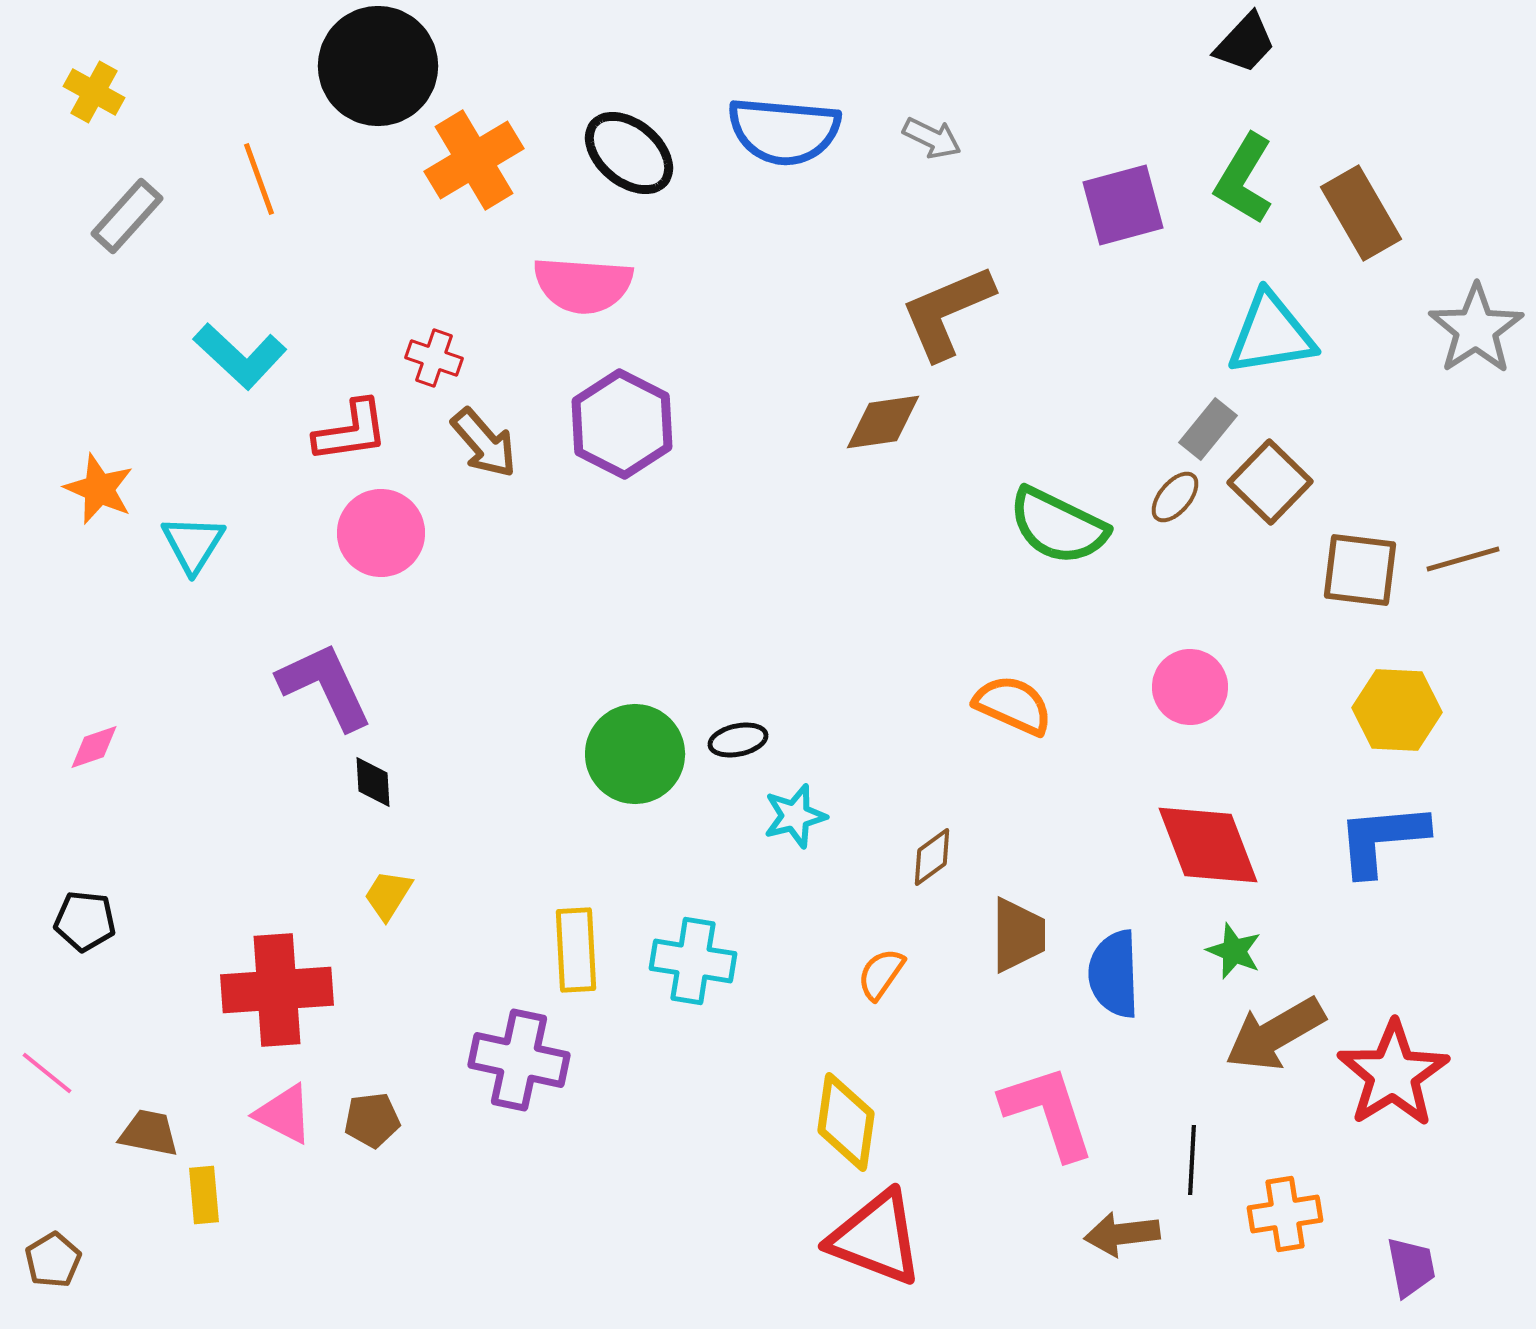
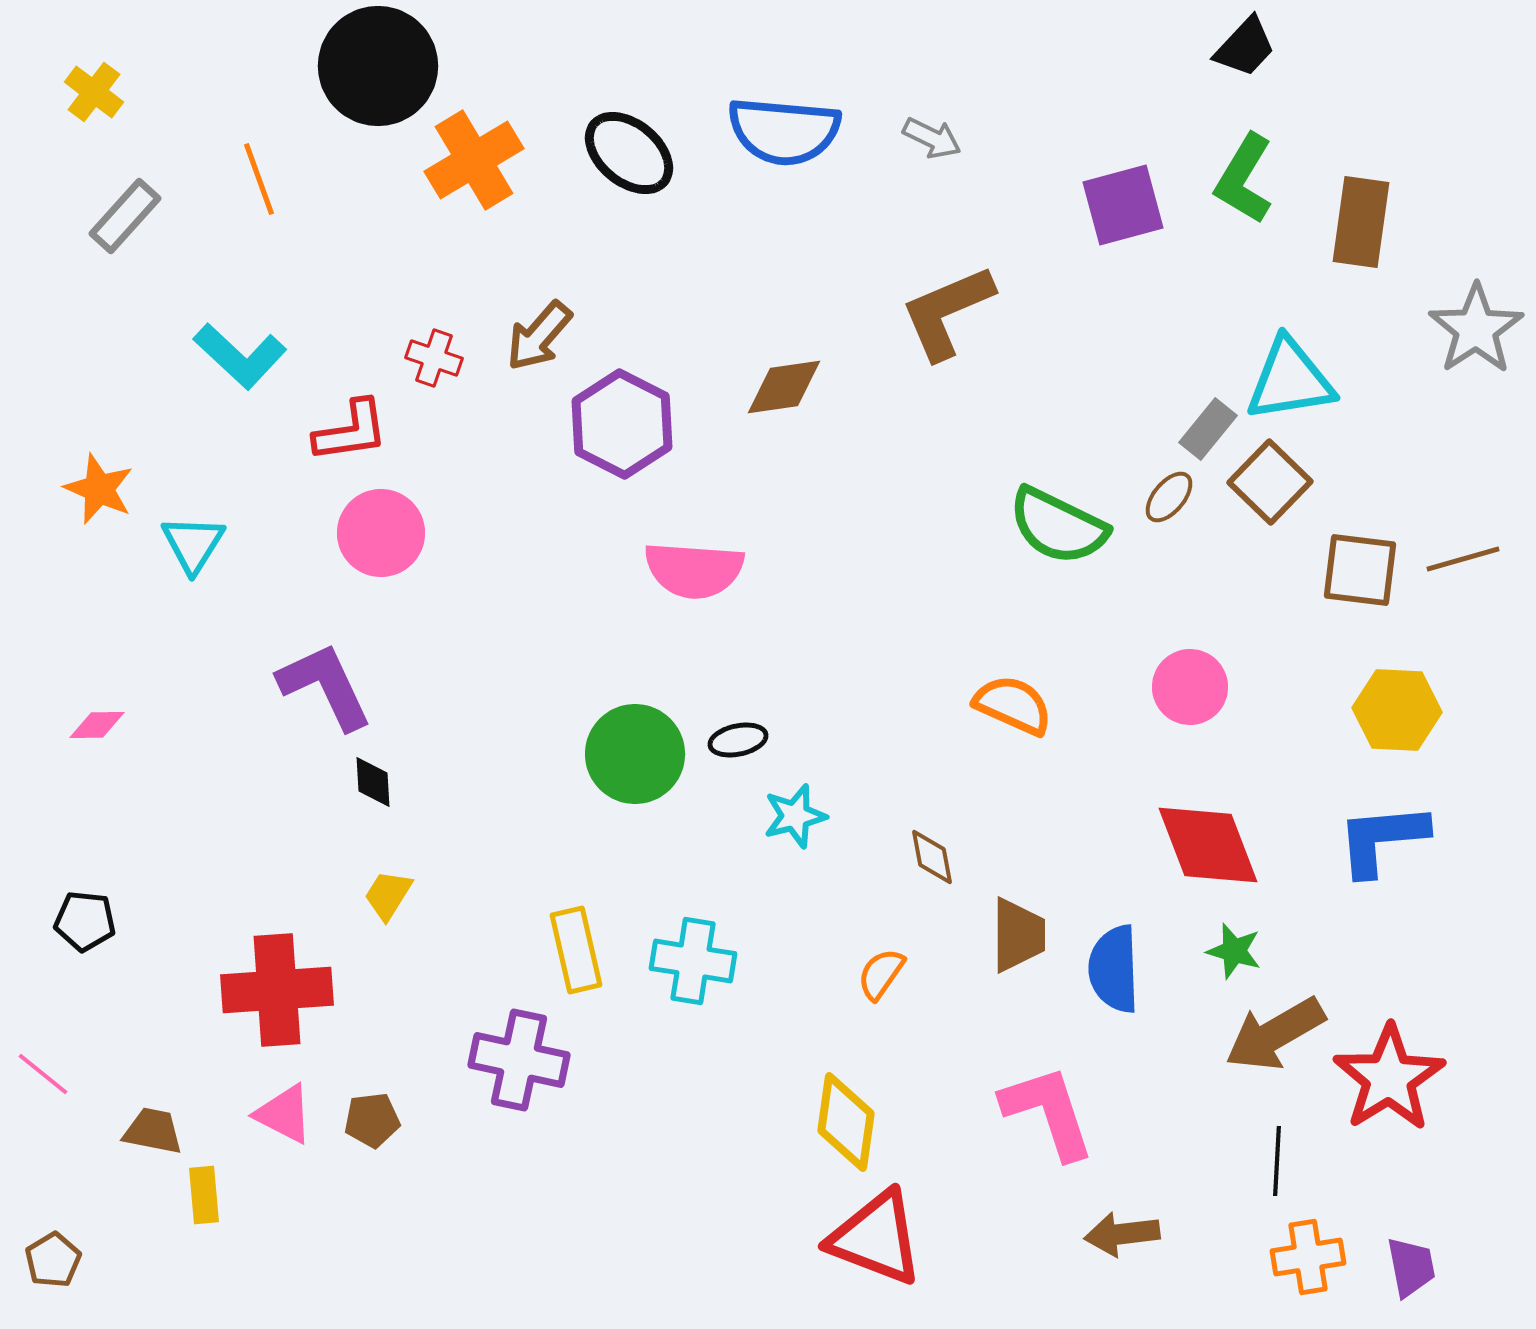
black trapezoid at (1245, 43): moved 4 px down
yellow cross at (94, 92): rotated 8 degrees clockwise
brown rectangle at (1361, 213): moved 9 px down; rotated 38 degrees clockwise
gray rectangle at (127, 216): moved 2 px left
pink semicircle at (583, 285): moved 111 px right, 285 px down
cyan triangle at (1271, 334): moved 19 px right, 46 px down
brown diamond at (883, 422): moved 99 px left, 35 px up
brown arrow at (484, 443): moved 55 px right, 107 px up; rotated 82 degrees clockwise
brown ellipse at (1175, 497): moved 6 px left
pink diamond at (94, 747): moved 3 px right, 22 px up; rotated 18 degrees clockwise
brown diamond at (932, 857): rotated 64 degrees counterclockwise
yellow rectangle at (576, 950): rotated 10 degrees counterclockwise
green star at (1234, 951): rotated 6 degrees counterclockwise
blue semicircle at (1114, 974): moved 5 px up
pink line at (47, 1073): moved 4 px left, 1 px down
red star at (1393, 1074): moved 4 px left, 4 px down
brown trapezoid at (149, 1133): moved 4 px right, 2 px up
black line at (1192, 1160): moved 85 px right, 1 px down
orange cross at (1285, 1214): moved 23 px right, 43 px down
